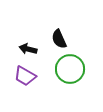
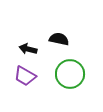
black semicircle: rotated 126 degrees clockwise
green circle: moved 5 px down
